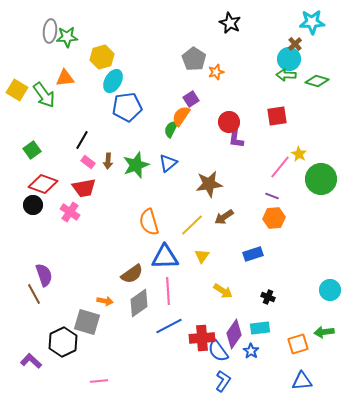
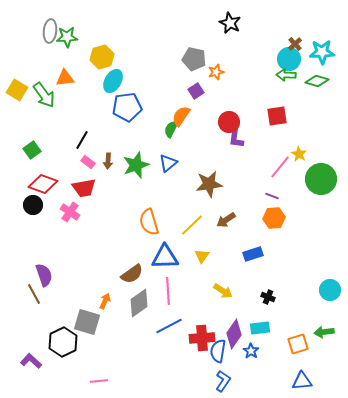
cyan star at (312, 22): moved 10 px right, 30 px down
gray pentagon at (194, 59): rotated 20 degrees counterclockwise
purple square at (191, 99): moved 5 px right, 8 px up
brown arrow at (224, 217): moved 2 px right, 3 px down
orange arrow at (105, 301): rotated 77 degrees counterclockwise
blue semicircle at (218, 351): rotated 45 degrees clockwise
